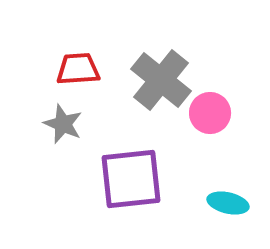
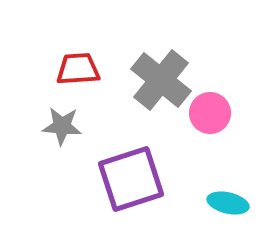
gray star: moved 1 px left, 2 px down; rotated 18 degrees counterclockwise
purple square: rotated 12 degrees counterclockwise
